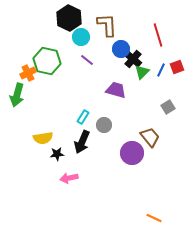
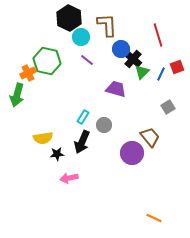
blue line: moved 4 px down
purple trapezoid: moved 1 px up
